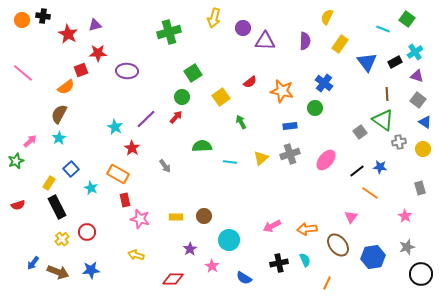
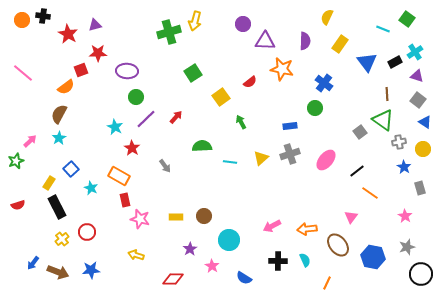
yellow arrow at (214, 18): moved 19 px left, 3 px down
purple circle at (243, 28): moved 4 px up
orange star at (282, 91): moved 22 px up
green circle at (182, 97): moved 46 px left
blue star at (380, 167): moved 24 px right; rotated 24 degrees clockwise
orange rectangle at (118, 174): moved 1 px right, 2 px down
blue hexagon at (373, 257): rotated 20 degrees clockwise
black cross at (279, 263): moved 1 px left, 2 px up; rotated 12 degrees clockwise
